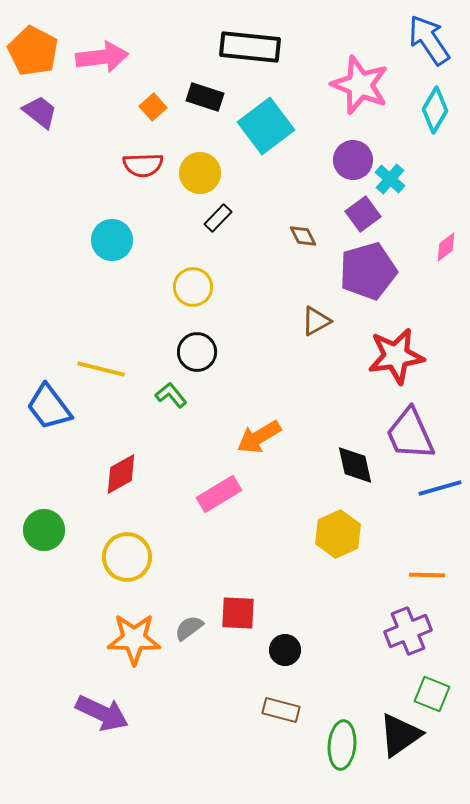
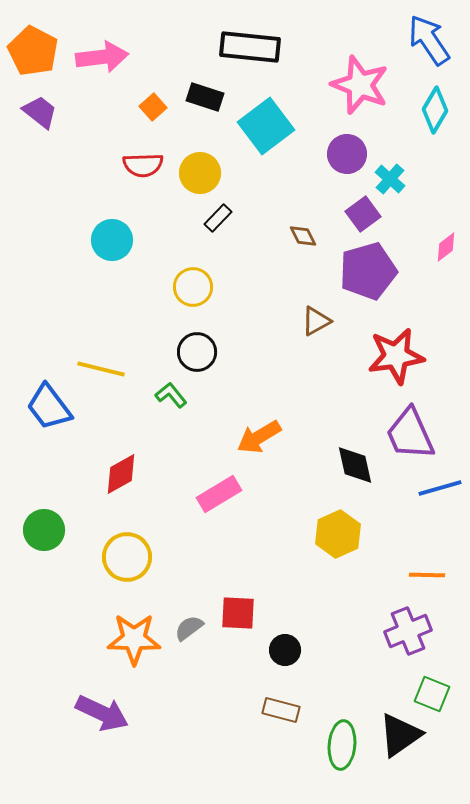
purple circle at (353, 160): moved 6 px left, 6 px up
